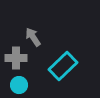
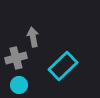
gray arrow: rotated 24 degrees clockwise
gray cross: rotated 15 degrees counterclockwise
